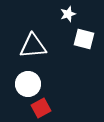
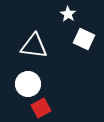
white star: rotated 21 degrees counterclockwise
white square: rotated 10 degrees clockwise
white triangle: moved 1 px right; rotated 12 degrees clockwise
